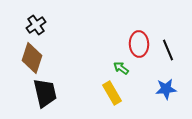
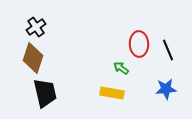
black cross: moved 2 px down
brown diamond: moved 1 px right
yellow rectangle: rotated 50 degrees counterclockwise
